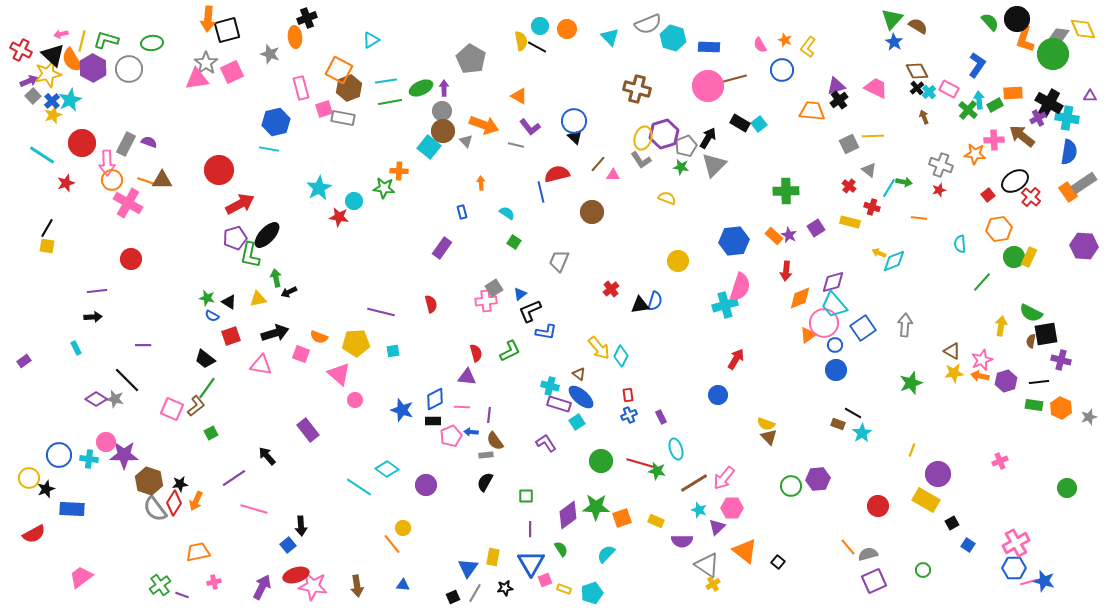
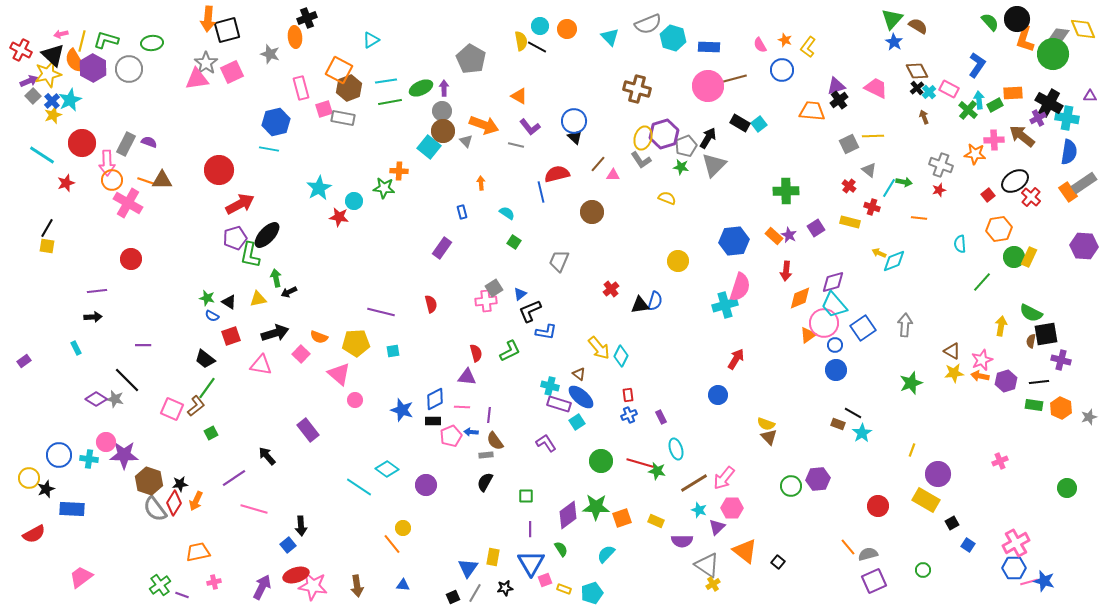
orange semicircle at (72, 60): moved 3 px right, 1 px down
pink square at (301, 354): rotated 24 degrees clockwise
